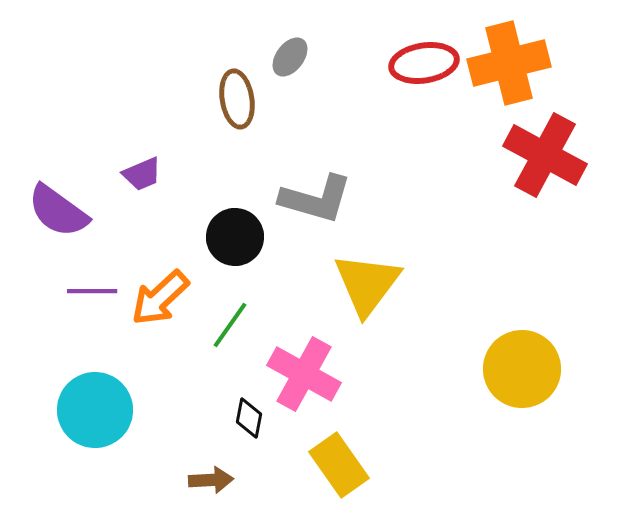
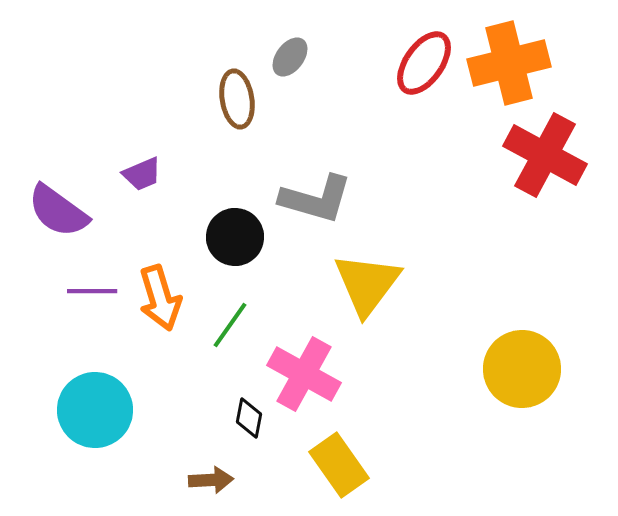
red ellipse: rotated 46 degrees counterclockwise
orange arrow: rotated 64 degrees counterclockwise
